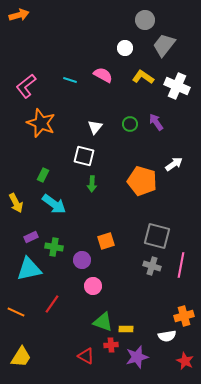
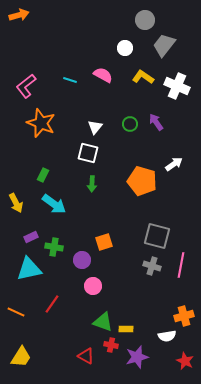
white square: moved 4 px right, 3 px up
orange square: moved 2 px left, 1 px down
red cross: rotated 16 degrees clockwise
